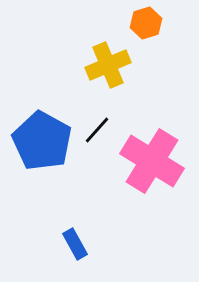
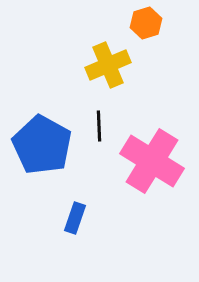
black line: moved 2 px right, 4 px up; rotated 44 degrees counterclockwise
blue pentagon: moved 4 px down
blue rectangle: moved 26 px up; rotated 48 degrees clockwise
